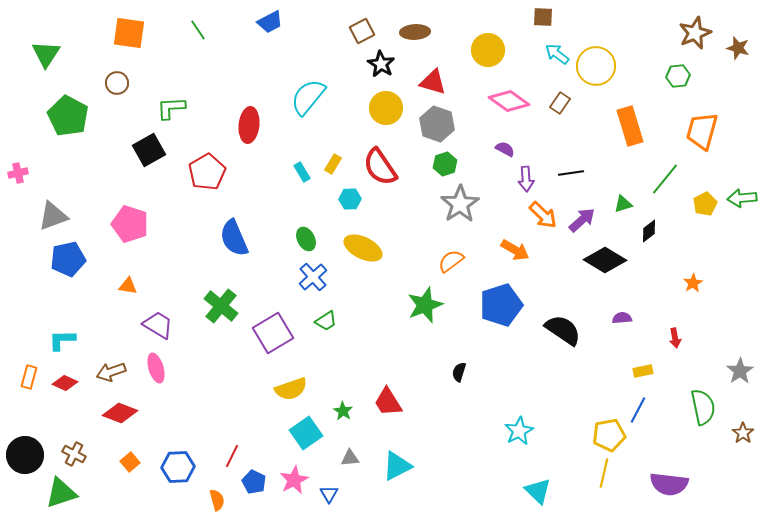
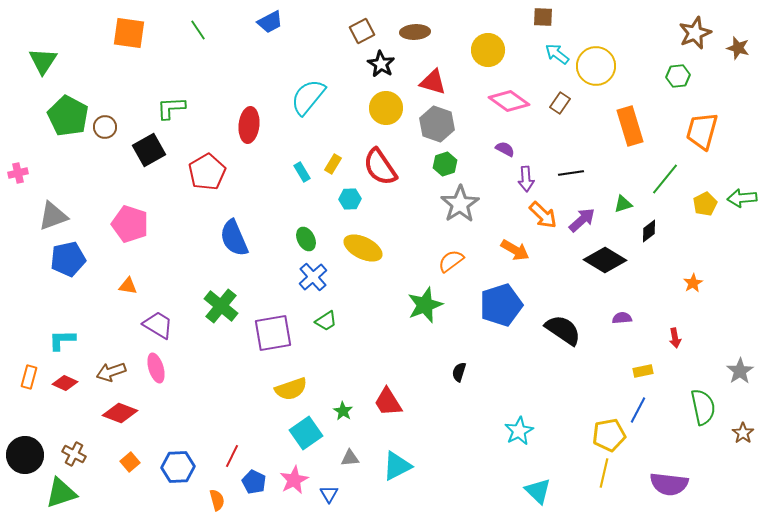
green triangle at (46, 54): moved 3 px left, 7 px down
brown circle at (117, 83): moved 12 px left, 44 px down
purple square at (273, 333): rotated 21 degrees clockwise
